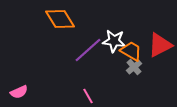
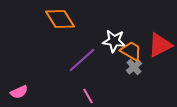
purple line: moved 6 px left, 10 px down
